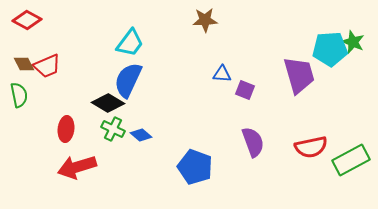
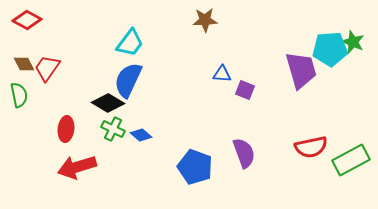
red trapezoid: moved 2 px down; rotated 148 degrees clockwise
purple trapezoid: moved 2 px right, 5 px up
purple semicircle: moved 9 px left, 11 px down
